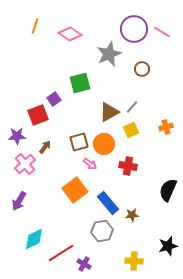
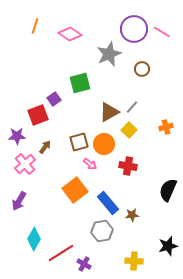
yellow square: moved 2 px left; rotated 21 degrees counterclockwise
cyan diamond: rotated 35 degrees counterclockwise
